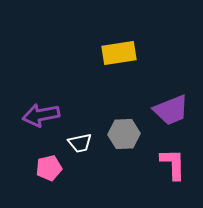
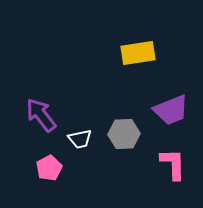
yellow rectangle: moved 19 px right
purple arrow: rotated 63 degrees clockwise
white trapezoid: moved 4 px up
pink pentagon: rotated 15 degrees counterclockwise
